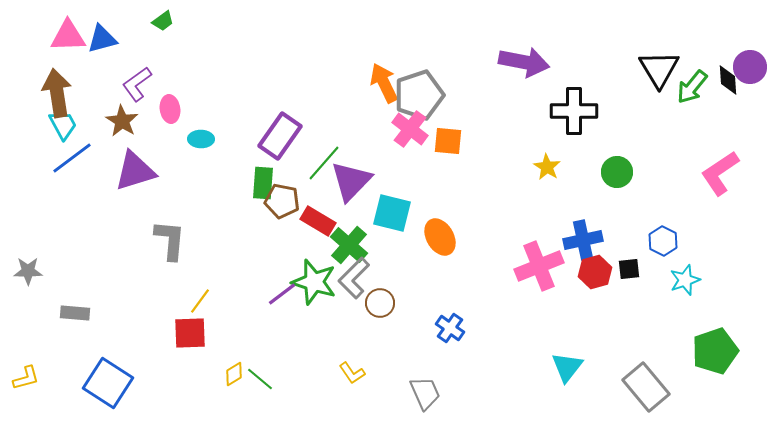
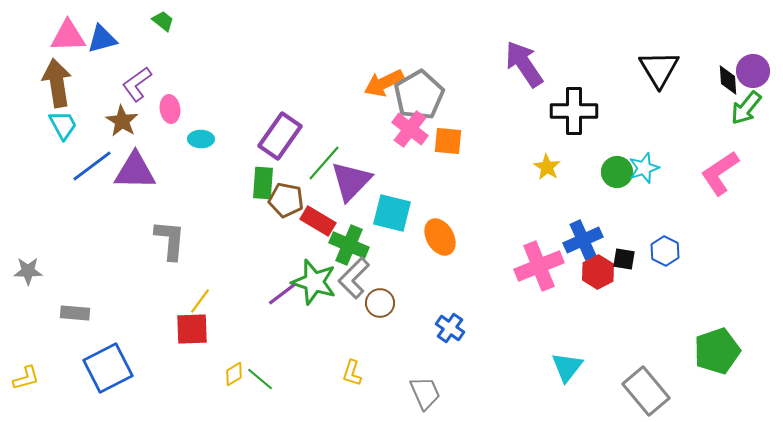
green trapezoid at (163, 21): rotated 105 degrees counterclockwise
purple arrow at (524, 62): moved 2 px down; rotated 135 degrees counterclockwise
purple circle at (750, 67): moved 3 px right, 4 px down
orange arrow at (384, 83): rotated 90 degrees counterclockwise
green arrow at (692, 87): moved 54 px right, 21 px down
brown arrow at (57, 93): moved 10 px up
gray pentagon at (419, 95): rotated 12 degrees counterclockwise
blue line at (72, 158): moved 20 px right, 8 px down
purple triangle at (135, 171): rotated 18 degrees clockwise
brown pentagon at (282, 201): moved 4 px right, 1 px up
blue cross at (583, 240): rotated 12 degrees counterclockwise
blue hexagon at (663, 241): moved 2 px right, 10 px down
green cross at (349, 245): rotated 18 degrees counterclockwise
black square at (629, 269): moved 5 px left, 10 px up; rotated 15 degrees clockwise
red hexagon at (595, 272): moved 3 px right; rotated 12 degrees counterclockwise
cyan star at (685, 280): moved 41 px left, 112 px up
red square at (190, 333): moved 2 px right, 4 px up
green pentagon at (715, 351): moved 2 px right
yellow L-shape at (352, 373): rotated 52 degrees clockwise
blue square at (108, 383): moved 15 px up; rotated 30 degrees clockwise
gray rectangle at (646, 387): moved 4 px down
